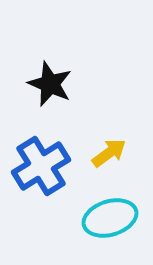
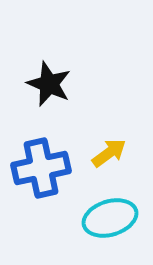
black star: moved 1 px left
blue cross: moved 2 px down; rotated 20 degrees clockwise
